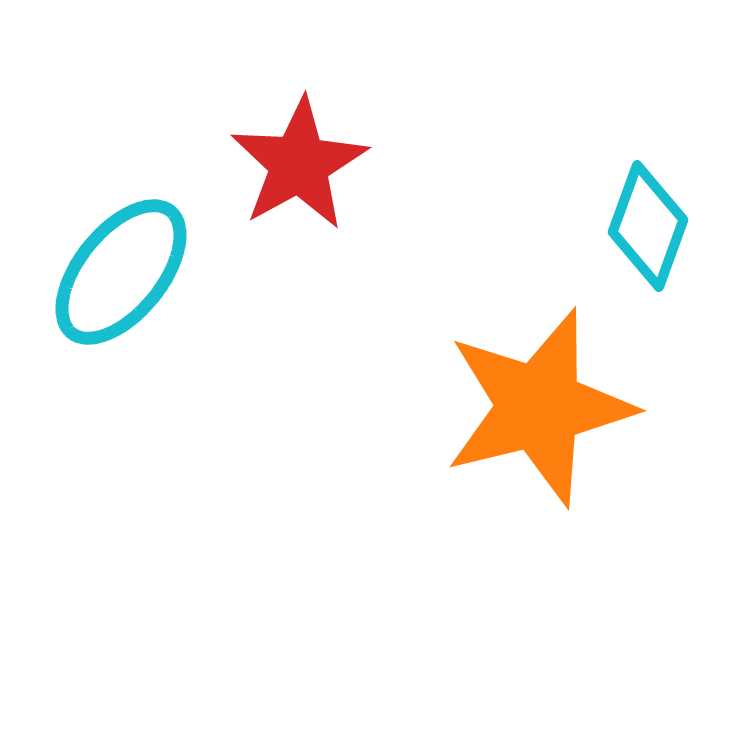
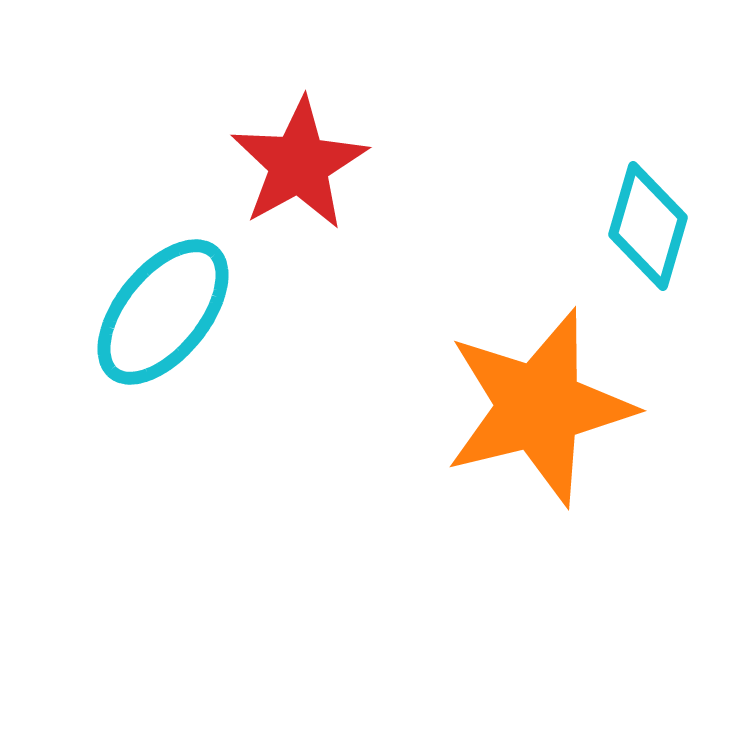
cyan diamond: rotated 4 degrees counterclockwise
cyan ellipse: moved 42 px right, 40 px down
